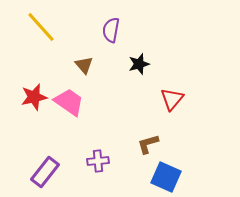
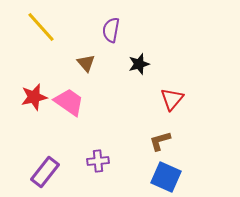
brown triangle: moved 2 px right, 2 px up
brown L-shape: moved 12 px right, 3 px up
